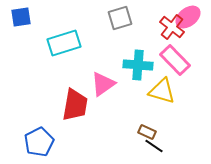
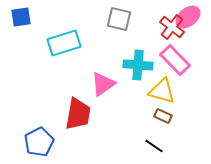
gray square: moved 1 px left, 1 px down; rotated 30 degrees clockwise
red trapezoid: moved 3 px right, 9 px down
brown rectangle: moved 16 px right, 16 px up
